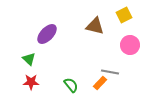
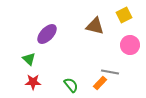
red star: moved 2 px right
